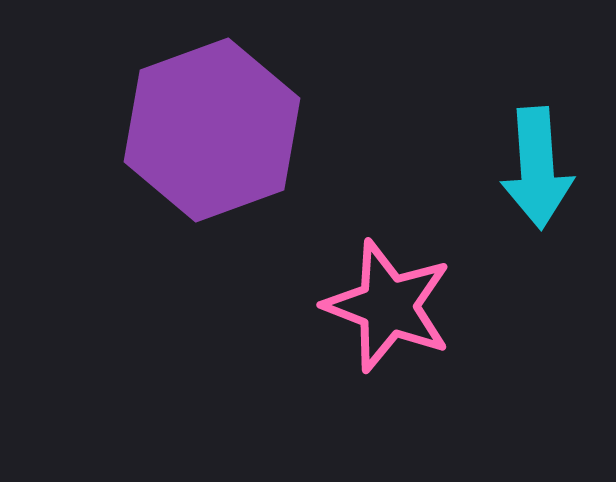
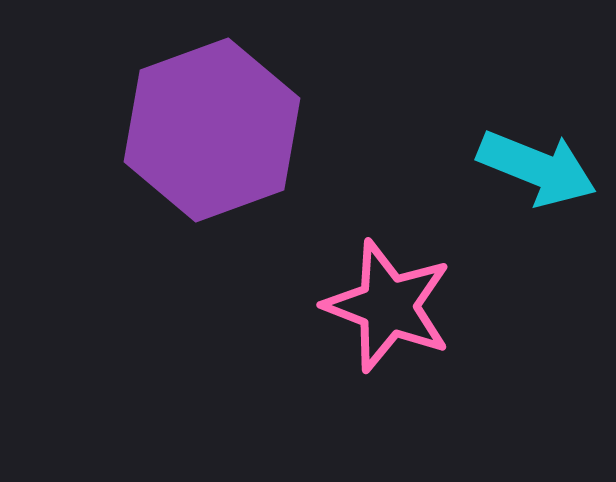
cyan arrow: rotated 64 degrees counterclockwise
